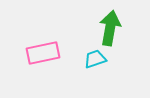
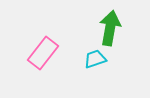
pink rectangle: rotated 40 degrees counterclockwise
